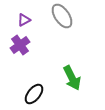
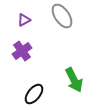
purple cross: moved 2 px right, 6 px down
green arrow: moved 2 px right, 2 px down
